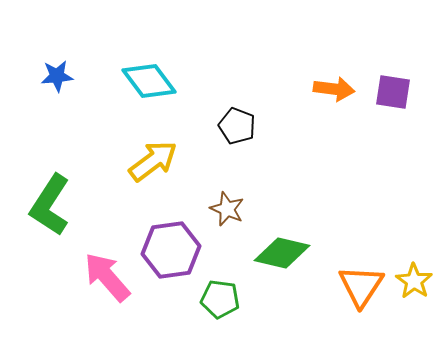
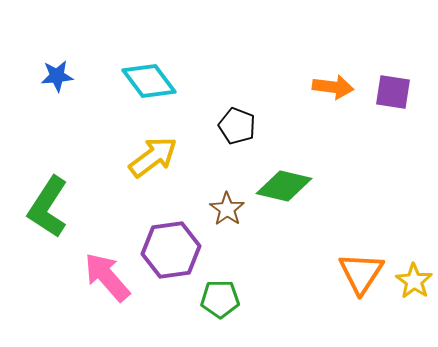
orange arrow: moved 1 px left, 2 px up
yellow arrow: moved 4 px up
green L-shape: moved 2 px left, 2 px down
brown star: rotated 12 degrees clockwise
green diamond: moved 2 px right, 67 px up
orange triangle: moved 13 px up
green pentagon: rotated 9 degrees counterclockwise
